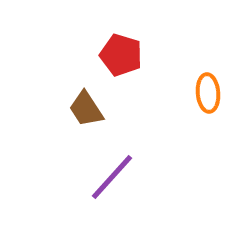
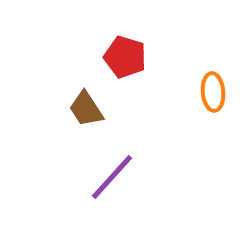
red pentagon: moved 4 px right, 2 px down
orange ellipse: moved 5 px right, 1 px up
